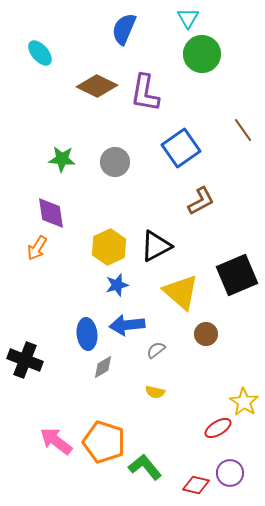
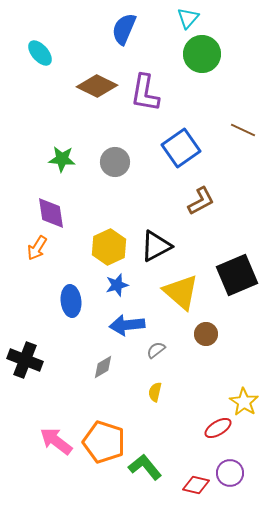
cyan triangle: rotated 10 degrees clockwise
brown line: rotated 30 degrees counterclockwise
blue ellipse: moved 16 px left, 33 px up
yellow semicircle: rotated 90 degrees clockwise
